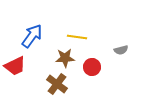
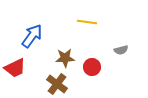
yellow line: moved 10 px right, 15 px up
red trapezoid: moved 2 px down
